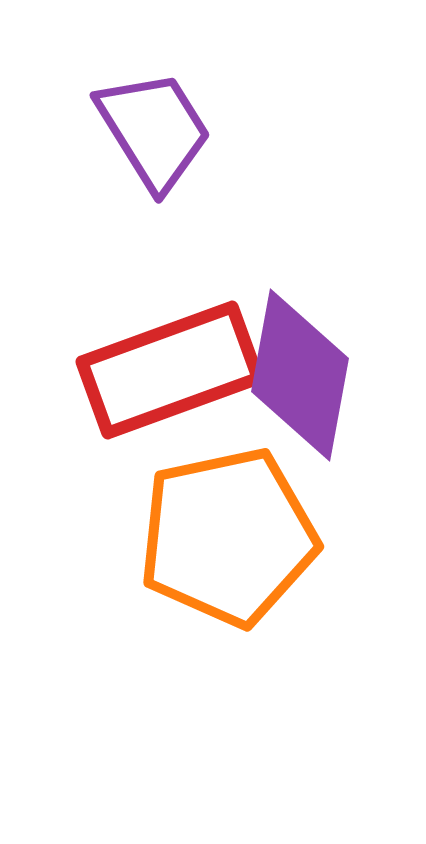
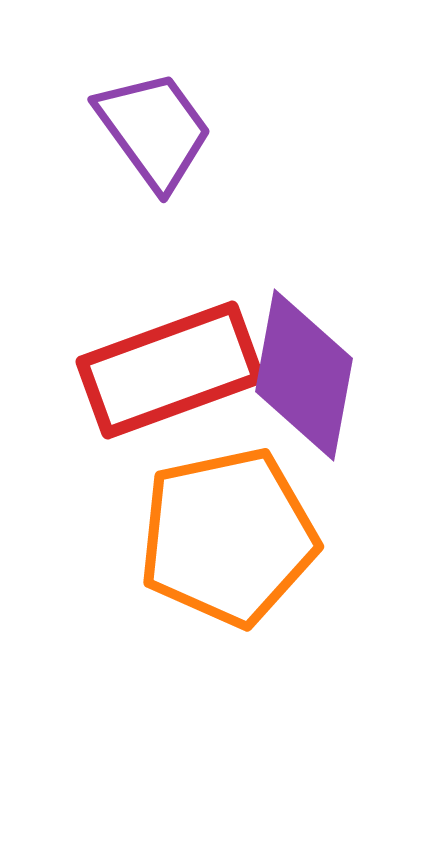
purple trapezoid: rotated 4 degrees counterclockwise
purple diamond: moved 4 px right
